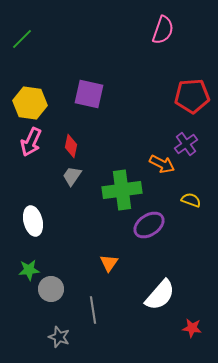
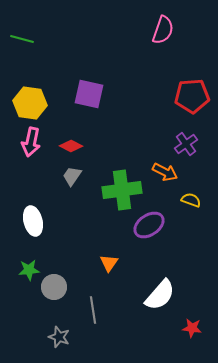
green line: rotated 60 degrees clockwise
pink arrow: rotated 12 degrees counterclockwise
red diamond: rotated 75 degrees counterclockwise
orange arrow: moved 3 px right, 8 px down
gray circle: moved 3 px right, 2 px up
